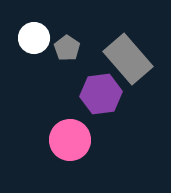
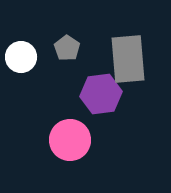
white circle: moved 13 px left, 19 px down
gray rectangle: rotated 36 degrees clockwise
